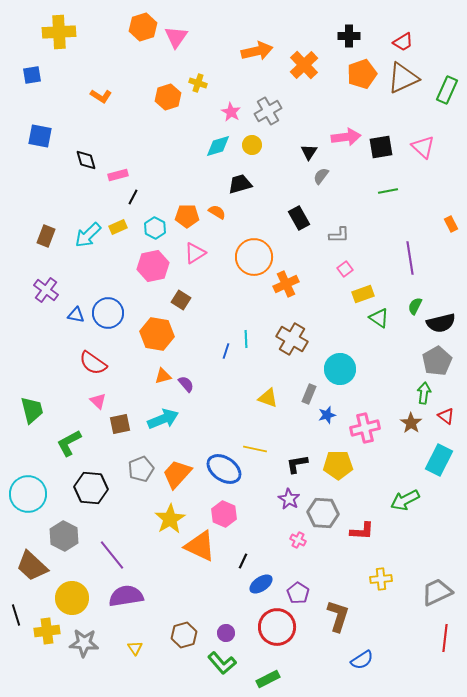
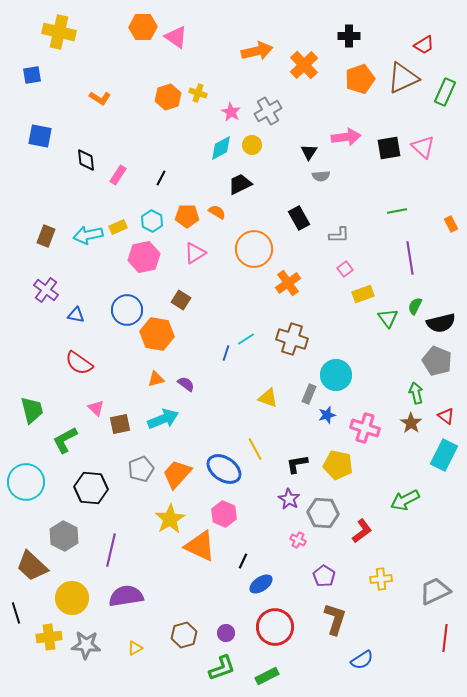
orange hexagon at (143, 27): rotated 16 degrees clockwise
yellow cross at (59, 32): rotated 16 degrees clockwise
pink triangle at (176, 37): rotated 30 degrees counterclockwise
red trapezoid at (403, 42): moved 21 px right, 3 px down
orange pentagon at (362, 74): moved 2 px left, 5 px down
yellow cross at (198, 83): moved 10 px down
green rectangle at (447, 90): moved 2 px left, 2 px down
orange L-shape at (101, 96): moved 1 px left, 2 px down
cyan diamond at (218, 146): moved 3 px right, 2 px down; rotated 12 degrees counterclockwise
black square at (381, 147): moved 8 px right, 1 px down
black diamond at (86, 160): rotated 10 degrees clockwise
pink rectangle at (118, 175): rotated 42 degrees counterclockwise
gray semicircle at (321, 176): rotated 132 degrees counterclockwise
black trapezoid at (240, 184): rotated 10 degrees counterclockwise
green line at (388, 191): moved 9 px right, 20 px down
black line at (133, 197): moved 28 px right, 19 px up
cyan hexagon at (155, 228): moved 3 px left, 7 px up
cyan arrow at (88, 235): rotated 32 degrees clockwise
orange circle at (254, 257): moved 8 px up
pink hexagon at (153, 266): moved 9 px left, 9 px up
orange cross at (286, 284): moved 2 px right, 1 px up; rotated 10 degrees counterclockwise
blue circle at (108, 313): moved 19 px right, 3 px up
green triangle at (379, 318): moved 9 px right; rotated 20 degrees clockwise
cyan line at (246, 339): rotated 60 degrees clockwise
brown cross at (292, 339): rotated 12 degrees counterclockwise
blue line at (226, 351): moved 2 px down
gray pentagon at (437, 361): rotated 20 degrees counterclockwise
red semicircle at (93, 363): moved 14 px left
cyan circle at (340, 369): moved 4 px left, 6 px down
orange triangle at (163, 376): moved 7 px left, 3 px down
purple semicircle at (186, 384): rotated 12 degrees counterclockwise
green arrow at (424, 393): moved 8 px left; rotated 20 degrees counterclockwise
pink triangle at (98, 401): moved 2 px left, 7 px down
pink cross at (365, 428): rotated 32 degrees clockwise
green L-shape at (69, 443): moved 4 px left, 3 px up
yellow line at (255, 449): rotated 50 degrees clockwise
cyan rectangle at (439, 460): moved 5 px right, 5 px up
yellow pentagon at (338, 465): rotated 12 degrees clockwise
cyan circle at (28, 494): moved 2 px left, 12 px up
red L-shape at (362, 531): rotated 40 degrees counterclockwise
purple line at (112, 555): moved 1 px left, 5 px up; rotated 52 degrees clockwise
gray trapezoid at (437, 592): moved 2 px left, 1 px up
purple pentagon at (298, 593): moved 26 px right, 17 px up
black line at (16, 615): moved 2 px up
brown L-shape at (338, 616): moved 3 px left, 3 px down
red circle at (277, 627): moved 2 px left
yellow cross at (47, 631): moved 2 px right, 6 px down
gray star at (84, 643): moved 2 px right, 2 px down
yellow triangle at (135, 648): rotated 35 degrees clockwise
green L-shape at (222, 663): moved 5 px down; rotated 68 degrees counterclockwise
green rectangle at (268, 679): moved 1 px left, 3 px up
